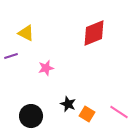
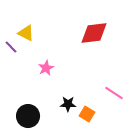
red diamond: rotated 16 degrees clockwise
purple line: moved 9 px up; rotated 64 degrees clockwise
pink star: rotated 14 degrees counterclockwise
black star: rotated 21 degrees counterclockwise
pink line: moved 5 px left, 19 px up
black circle: moved 3 px left
